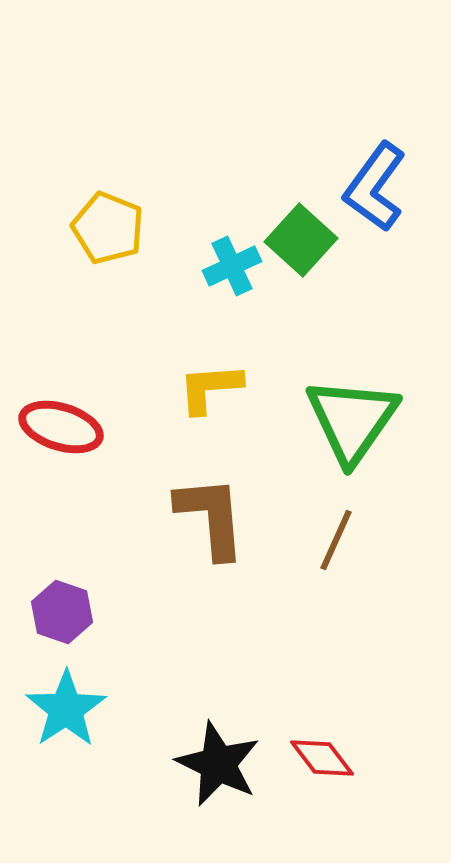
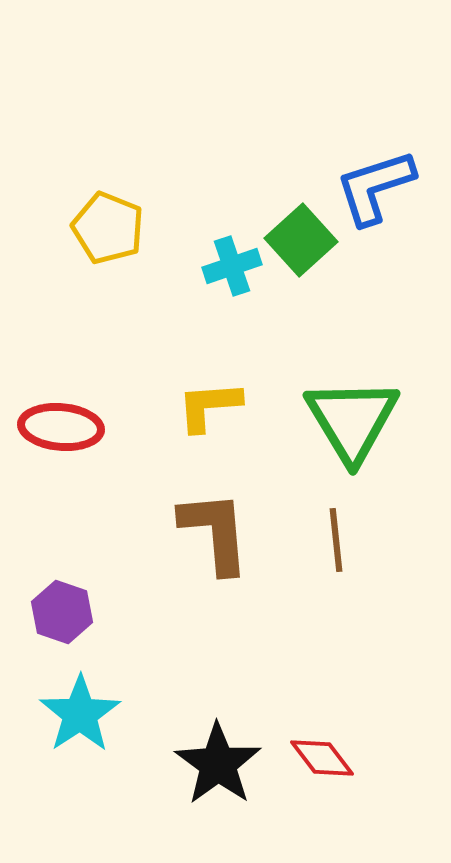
blue L-shape: rotated 36 degrees clockwise
green square: rotated 6 degrees clockwise
cyan cross: rotated 6 degrees clockwise
yellow L-shape: moved 1 px left, 18 px down
green triangle: rotated 6 degrees counterclockwise
red ellipse: rotated 12 degrees counterclockwise
brown L-shape: moved 4 px right, 15 px down
brown line: rotated 30 degrees counterclockwise
cyan star: moved 14 px right, 5 px down
black star: rotated 10 degrees clockwise
